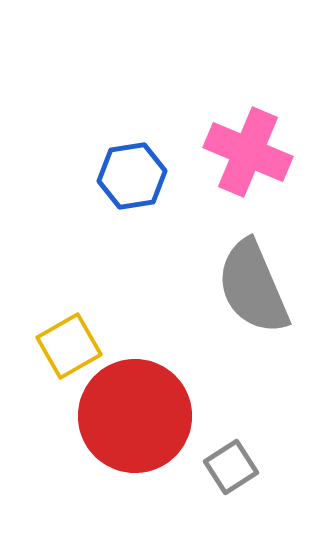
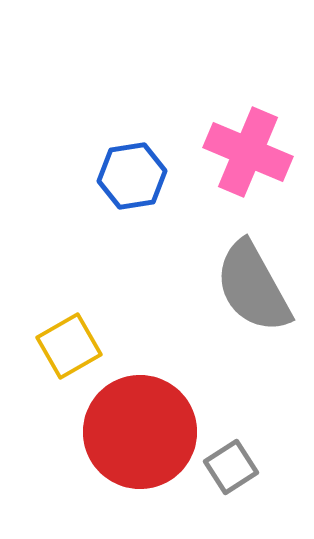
gray semicircle: rotated 6 degrees counterclockwise
red circle: moved 5 px right, 16 px down
